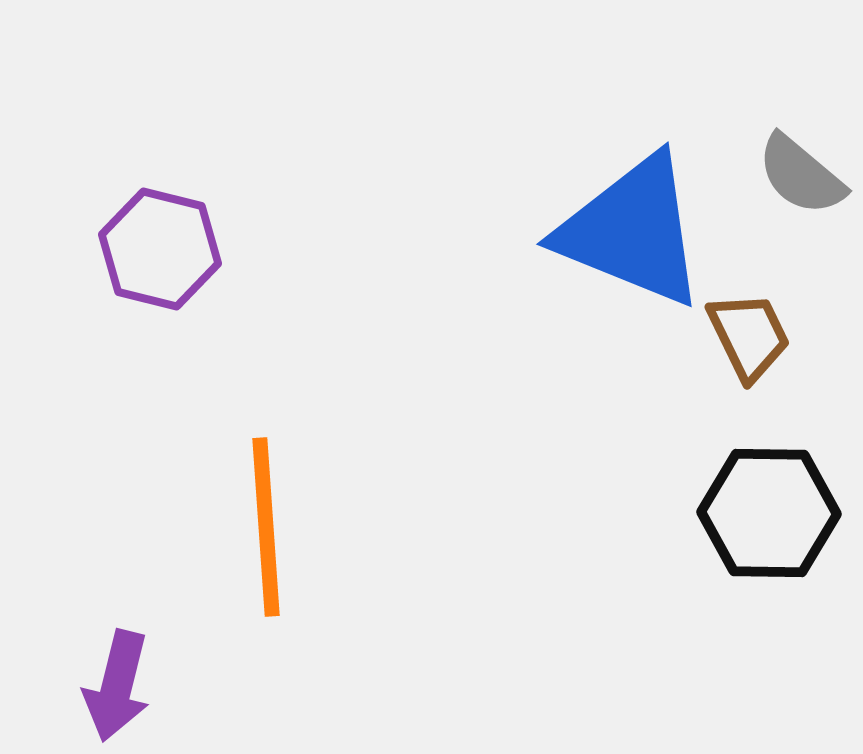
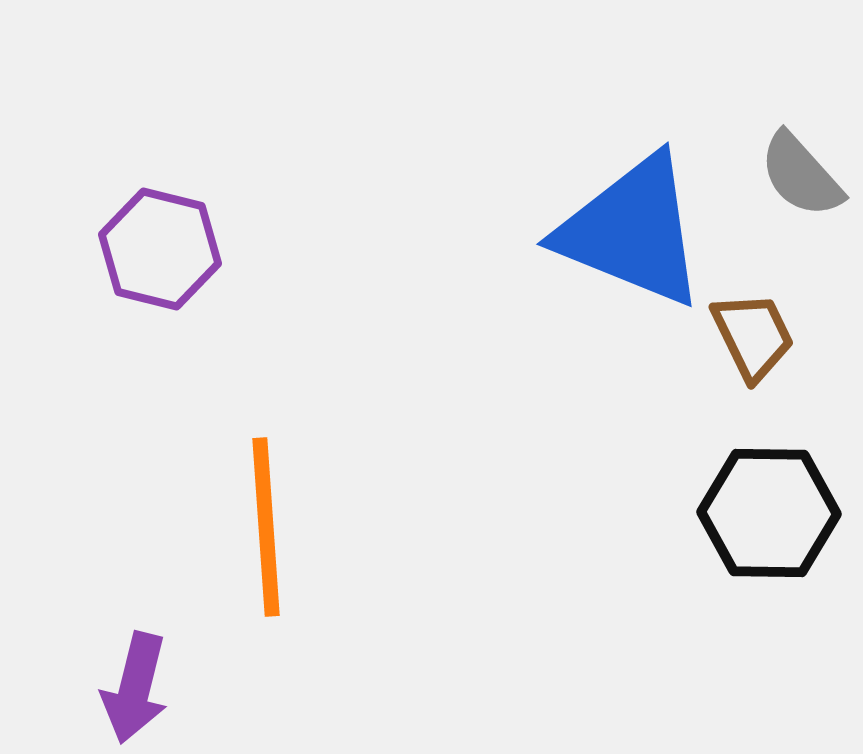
gray semicircle: rotated 8 degrees clockwise
brown trapezoid: moved 4 px right
purple arrow: moved 18 px right, 2 px down
